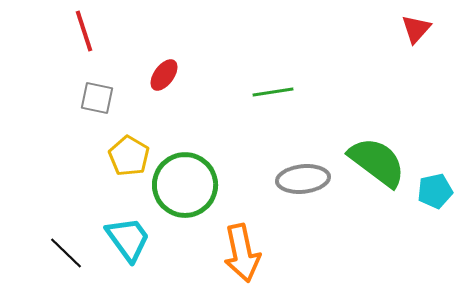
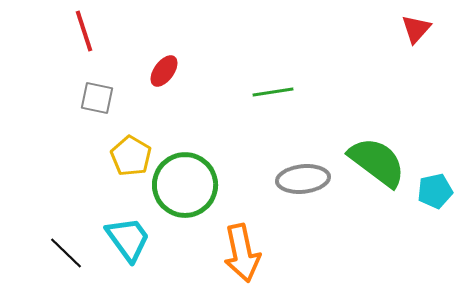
red ellipse: moved 4 px up
yellow pentagon: moved 2 px right
